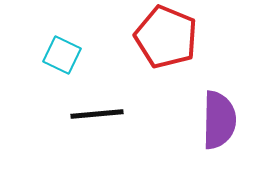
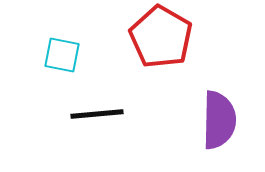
red pentagon: moved 5 px left; rotated 8 degrees clockwise
cyan square: rotated 15 degrees counterclockwise
